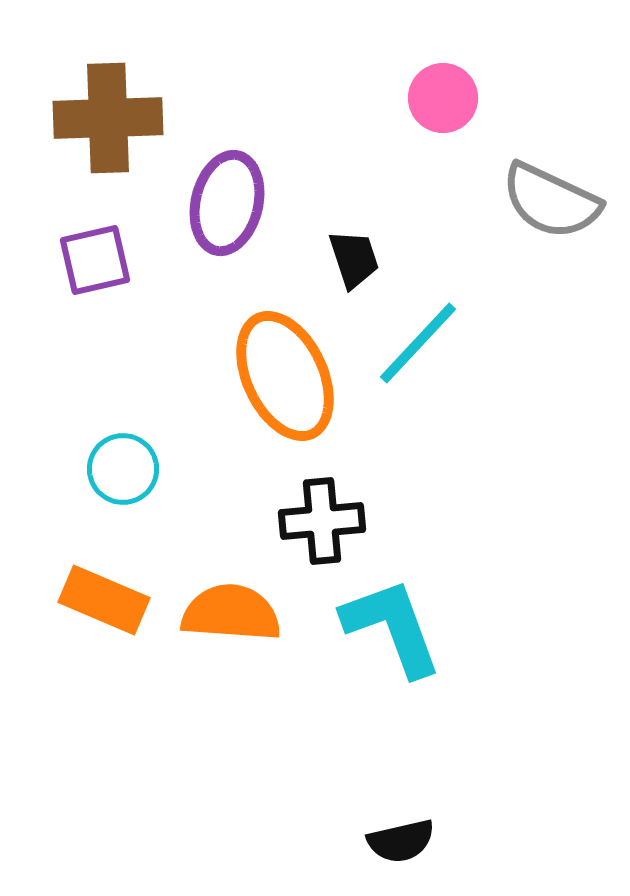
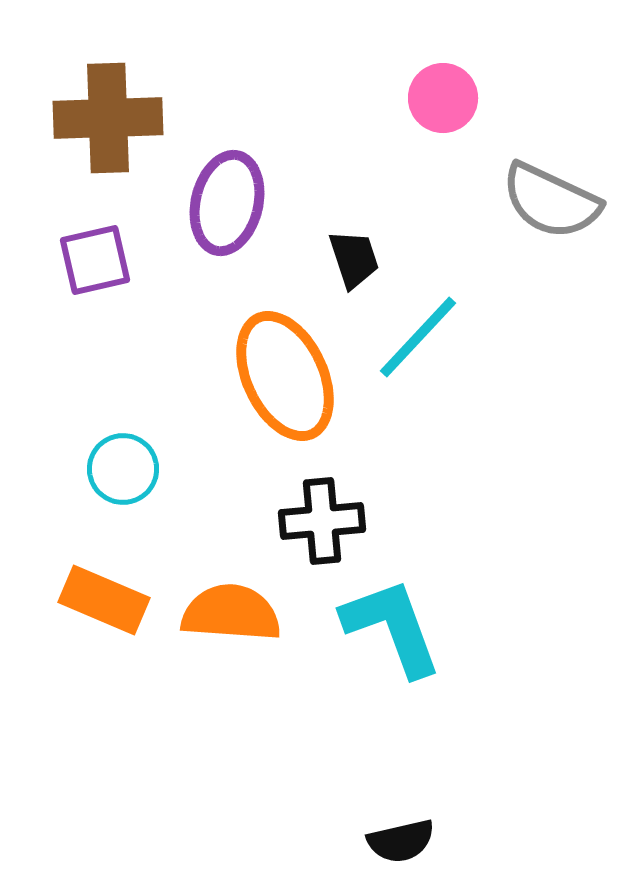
cyan line: moved 6 px up
